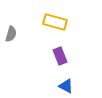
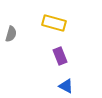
yellow rectangle: moved 1 px left, 1 px down
